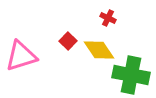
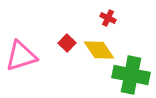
red square: moved 1 px left, 2 px down
